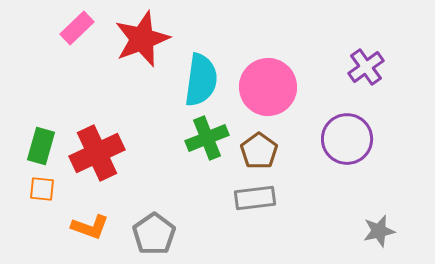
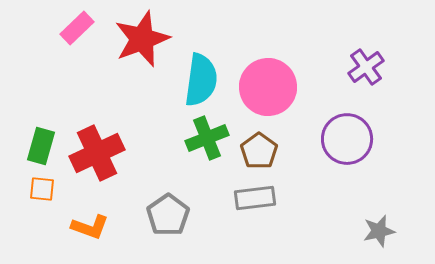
gray pentagon: moved 14 px right, 19 px up
